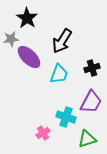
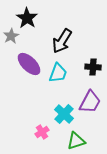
gray star: moved 3 px up; rotated 21 degrees counterclockwise
purple ellipse: moved 7 px down
black cross: moved 1 px right, 1 px up; rotated 21 degrees clockwise
cyan trapezoid: moved 1 px left, 1 px up
purple trapezoid: moved 1 px left
cyan cross: moved 2 px left, 3 px up; rotated 24 degrees clockwise
pink cross: moved 1 px left, 1 px up
green triangle: moved 11 px left, 2 px down
